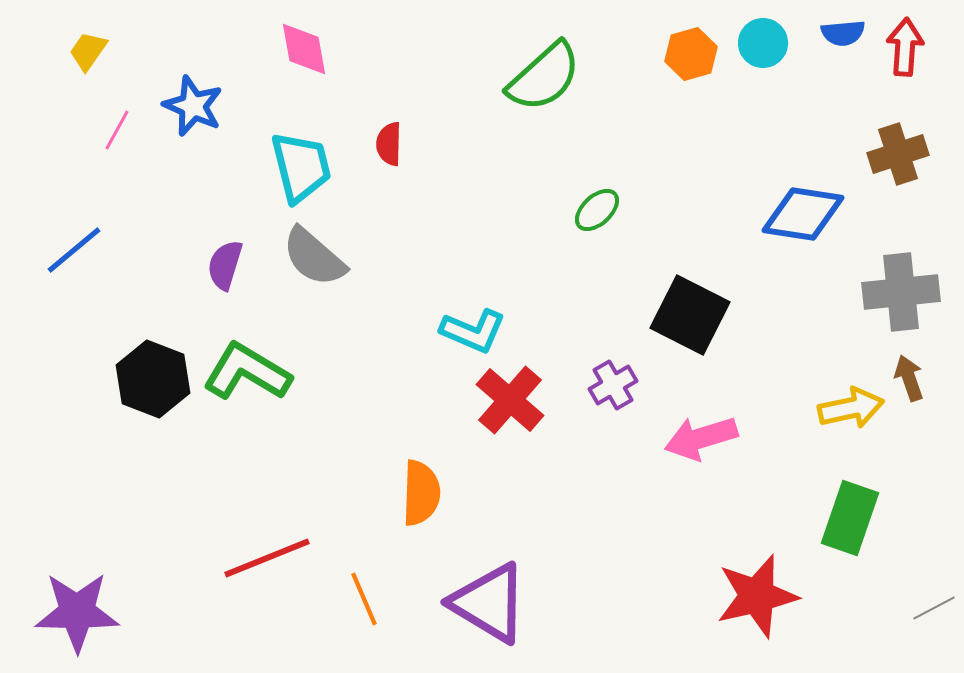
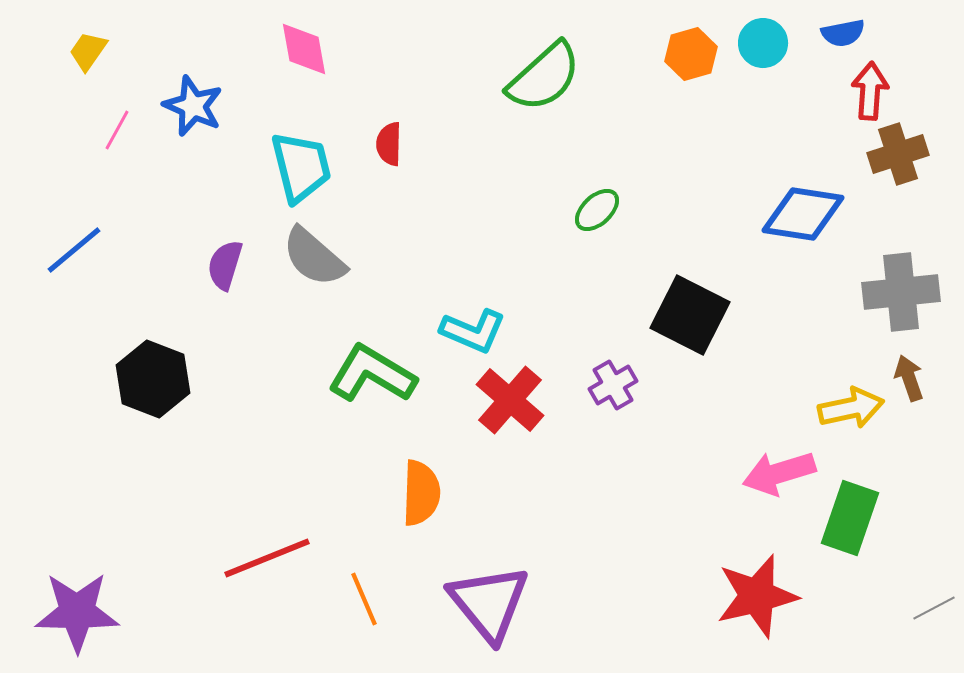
blue semicircle: rotated 6 degrees counterclockwise
red arrow: moved 35 px left, 44 px down
green L-shape: moved 125 px right, 2 px down
pink arrow: moved 78 px right, 35 px down
purple triangle: rotated 20 degrees clockwise
